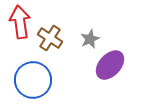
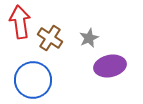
gray star: moved 1 px left, 1 px up
purple ellipse: moved 1 px down; rotated 36 degrees clockwise
